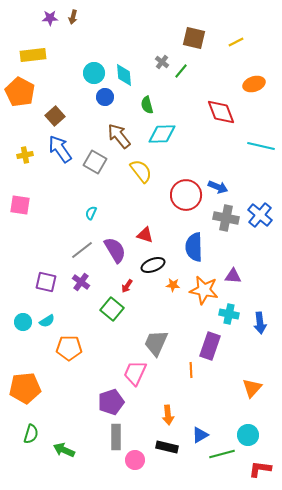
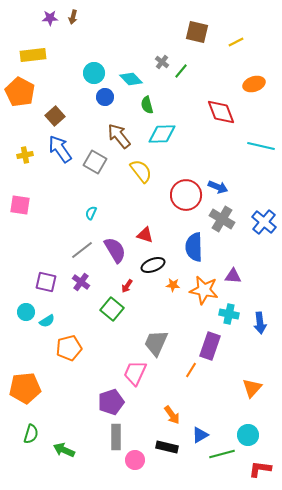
brown square at (194, 38): moved 3 px right, 6 px up
cyan diamond at (124, 75): moved 7 px right, 4 px down; rotated 40 degrees counterclockwise
blue cross at (260, 215): moved 4 px right, 7 px down
gray cross at (226, 218): moved 4 px left, 1 px down; rotated 20 degrees clockwise
cyan circle at (23, 322): moved 3 px right, 10 px up
orange pentagon at (69, 348): rotated 15 degrees counterclockwise
orange line at (191, 370): rotated 35 degrees clockwise
orange arrow at (168, 415): moved 4 px right; rotated 30 degrees counterclockwise
